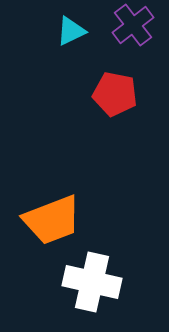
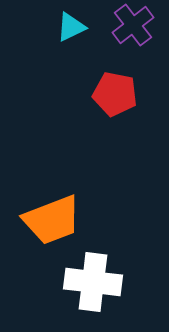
cyan triangle: moved 4 px up
white cross: moved 1 px right; rotated 6 degrees counterclockwise
